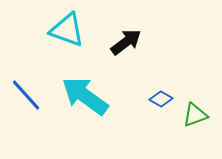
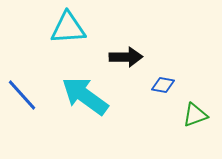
cyan triangle: moved 1 px right, 2 px up; rotated 24 degrees counterclockwise
black arrow: moved 15 px down; rotated 36 degrees clockwise
blue line: moved 4 px left
blue diamond: moved 2 px right, 14 px up; rotated 20 degrees counterclockwise
